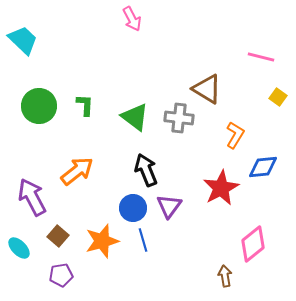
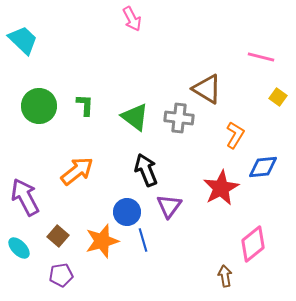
purple arrow: moved 7 px left
blue circle: moved 6 px left, 4 px down
